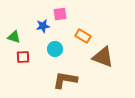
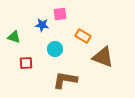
blue star: moved 1 px left, 1 px up; rotated 16 degrees clockwise
red square: moved 3 px right, 6 px down
